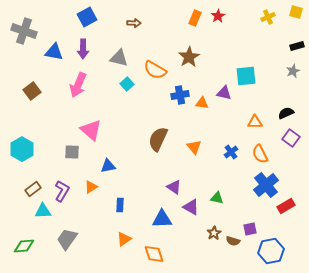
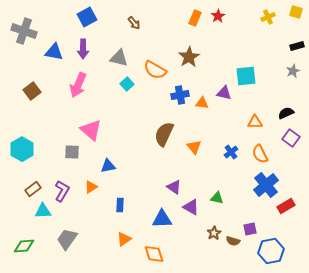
brown arrow at (134, 23): rotated 48 degrees clockwise
brown semicircle at (158, 139): moved 6 px right, 5 px up
